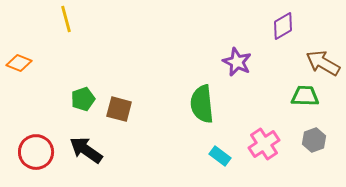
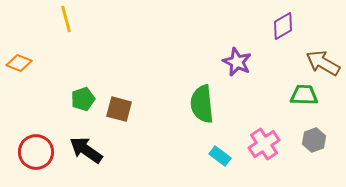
green trapezoid: moved 1 px left, 1 px up
